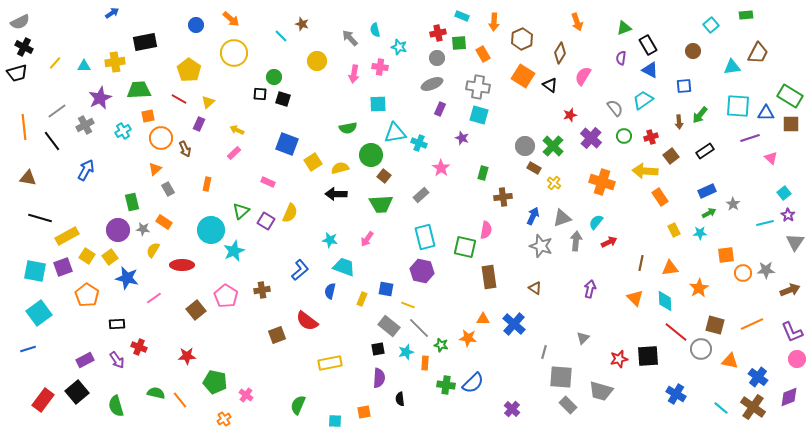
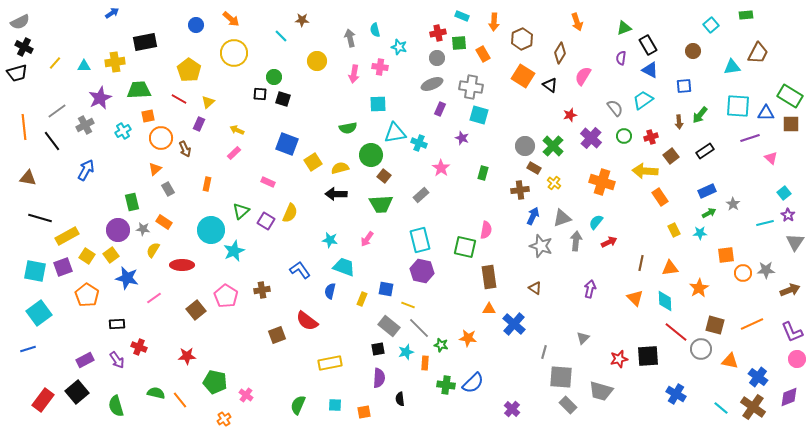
brown star at (302, 24): moved 4 px up; rotated 16 degrees counterclockwise
gray arrow at (350, 38): rotated 30 degrees clockwise
gray cross at (478, 87): moved 7 px left
brown cross at (503, 197): moved 17 px right, 7 px up
cyan rectangle at (425, 237): moved 5 px left, 3 px down
yellow square at (110, 257): moved 1 px right, 2 px up
blue L-shape at (300, 270): rotated 85 degrees counterclockwise
orange triangle at (483, 319): moved 6 px right, 10 px up
cyan square at (335, 421): moved 16 px up
